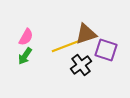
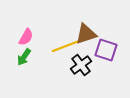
green arrow: moved 1 px left, 1 px down
